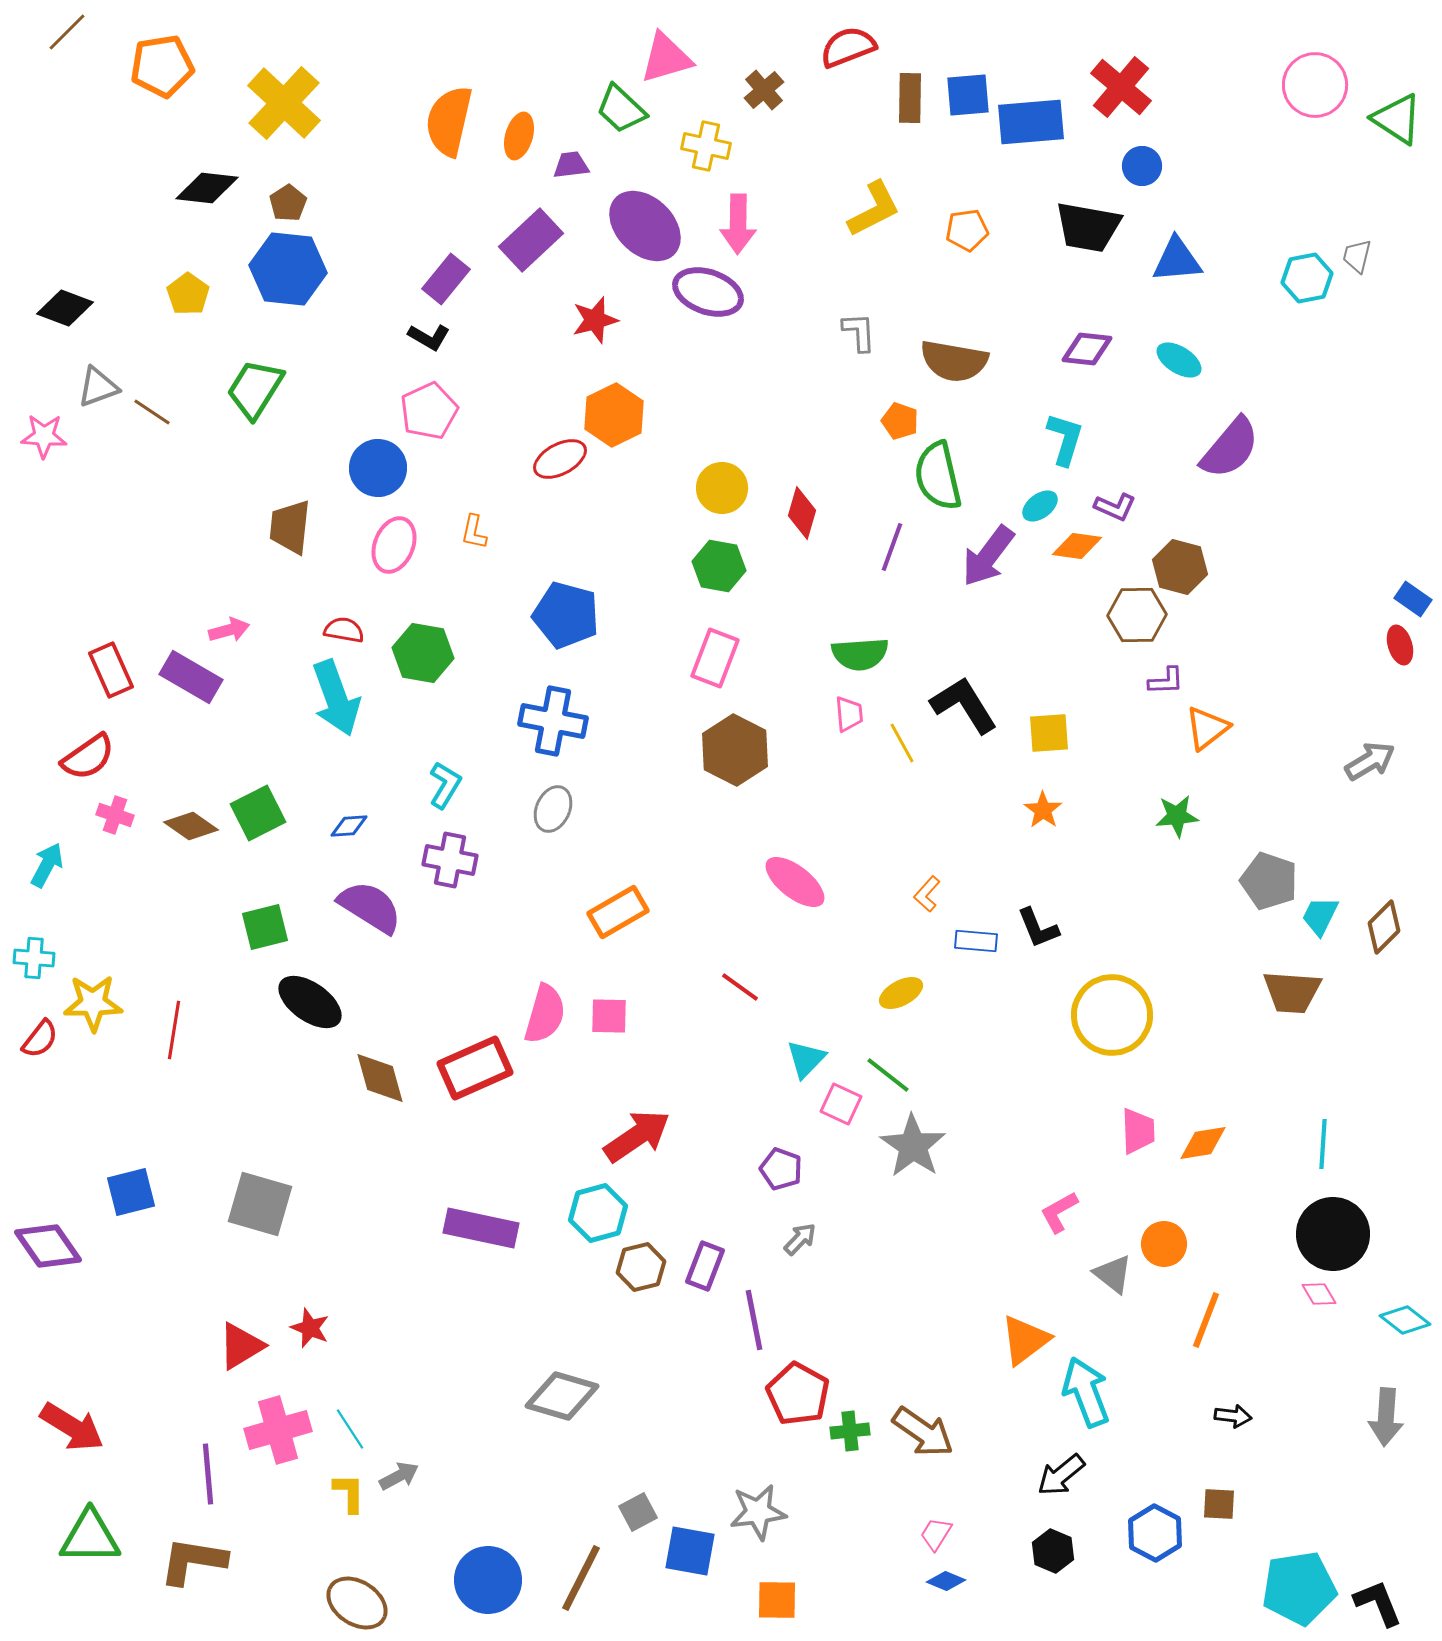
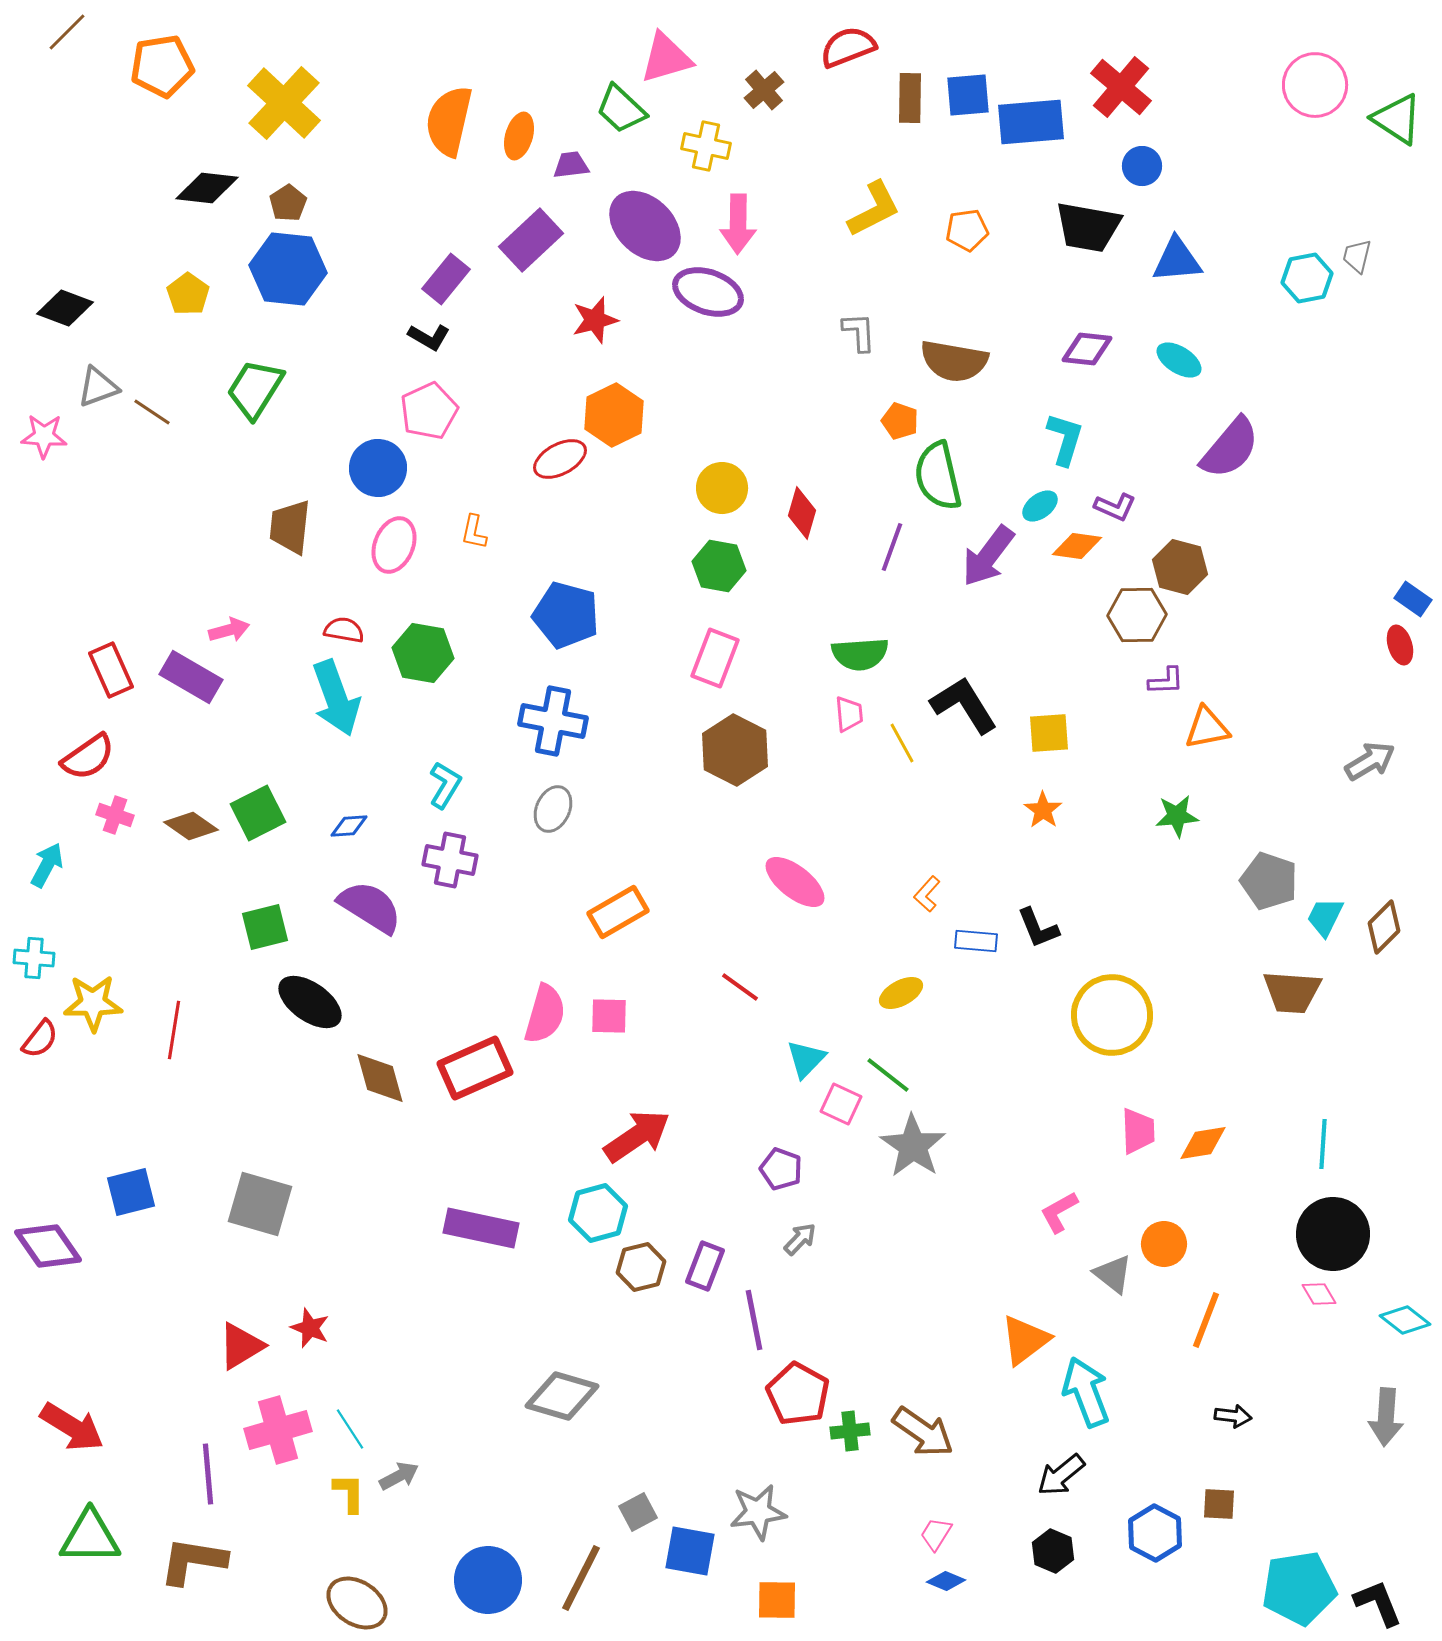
orange triangle at (1207, 728): rotated 27 degrees clockwise
cyan trapezoid at (1320, 916): moved 5 px right, 1 px down
